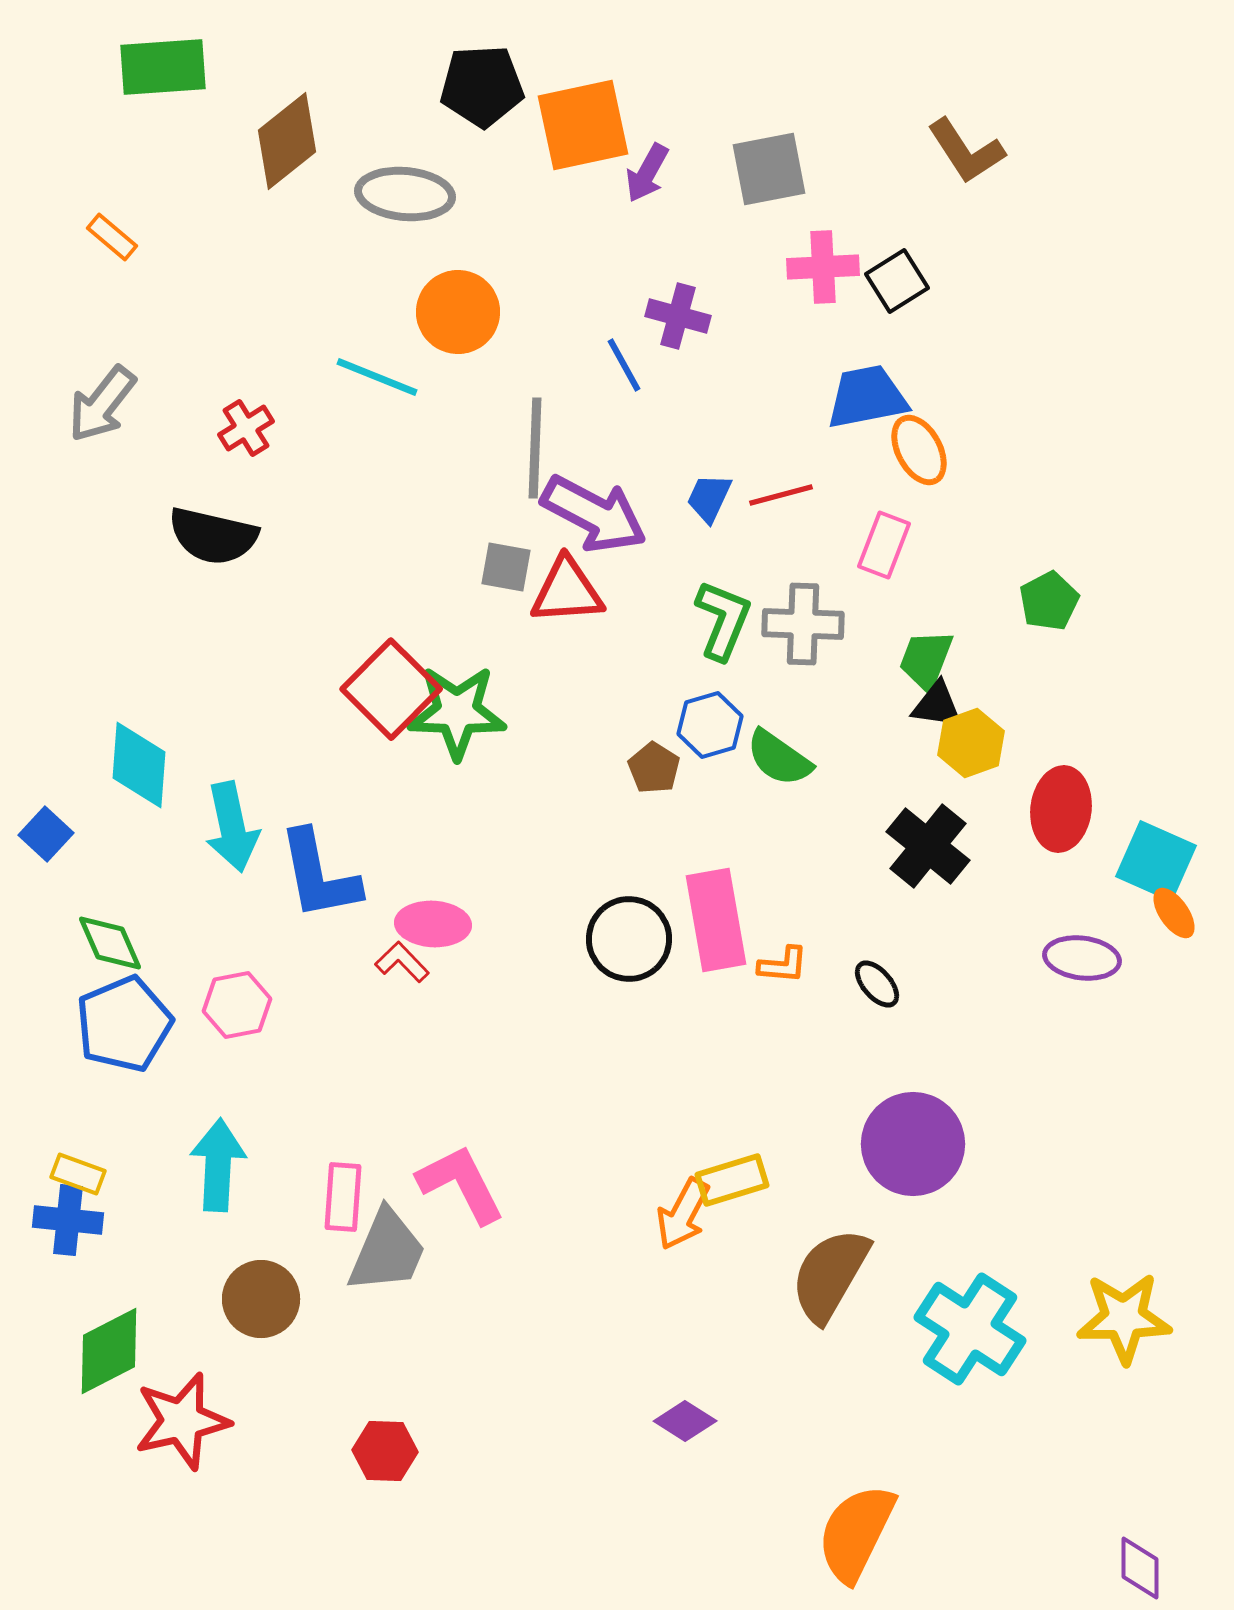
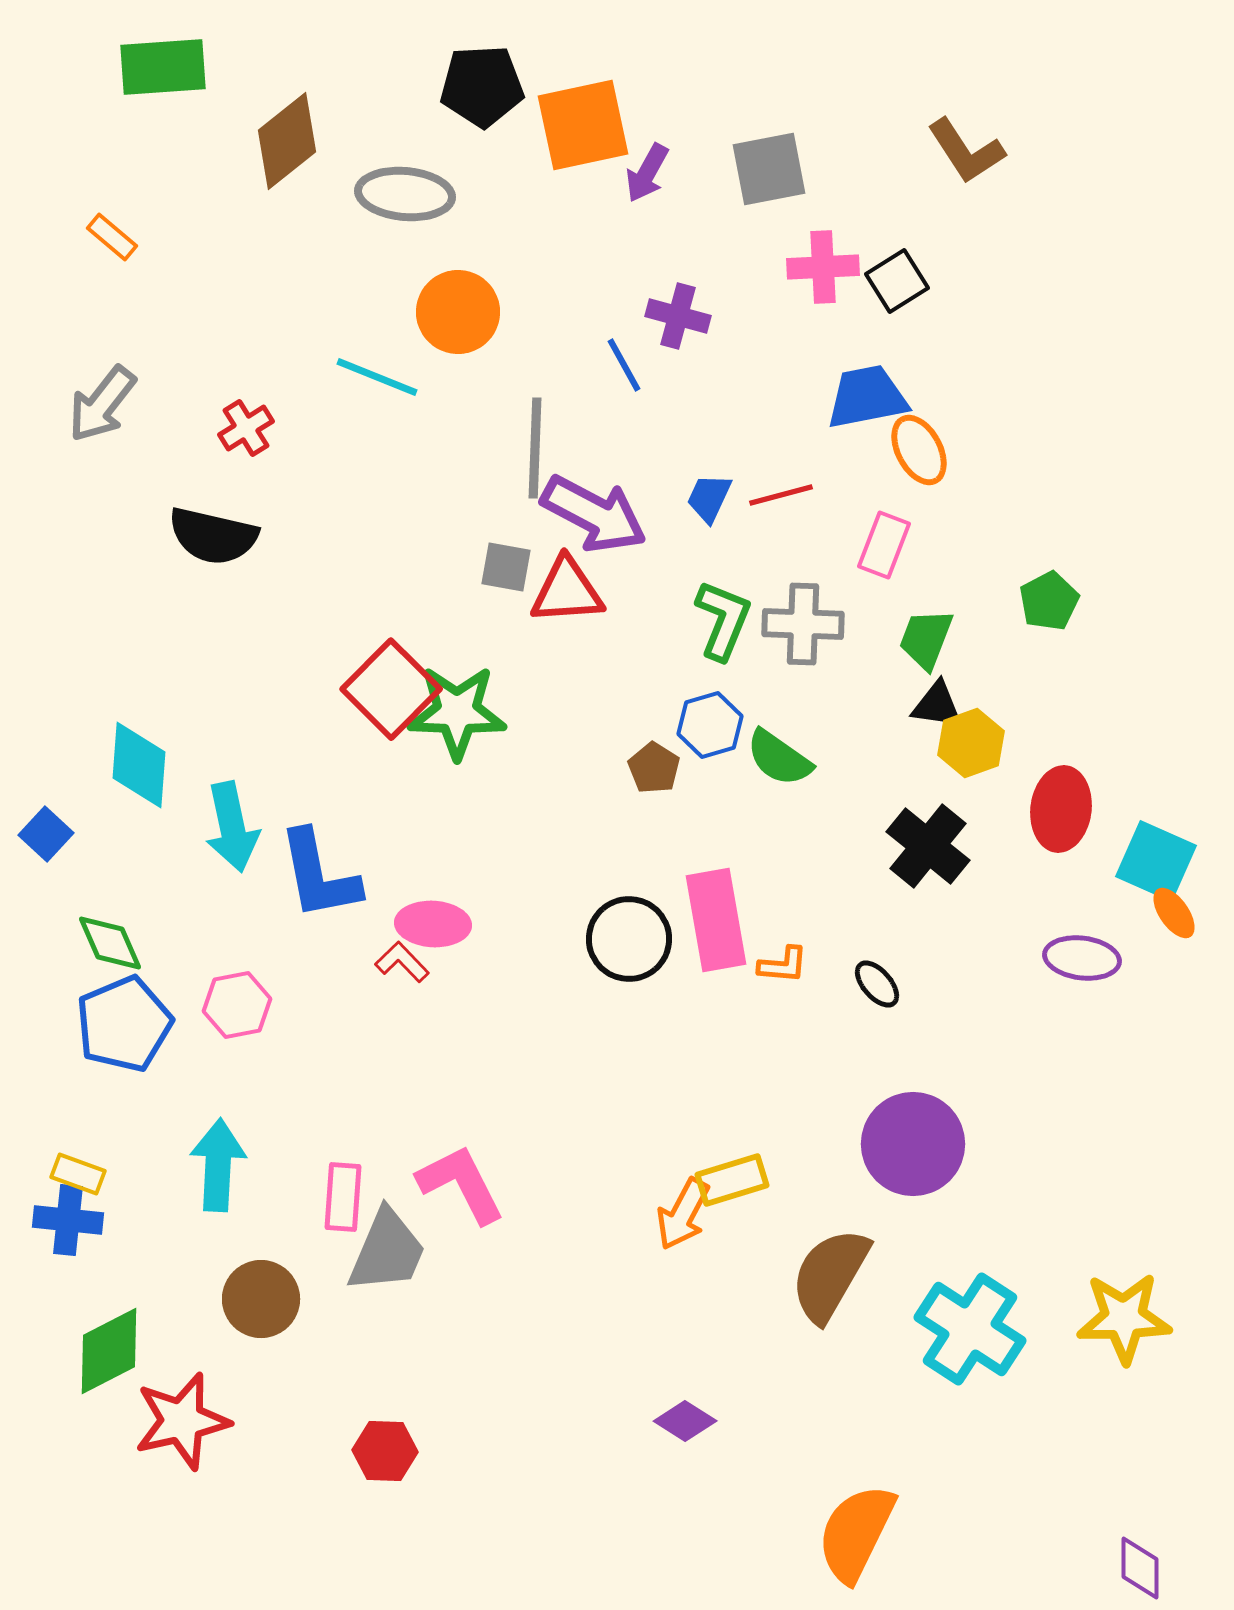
green trapezoid at (926, 660): moved 21 px up
